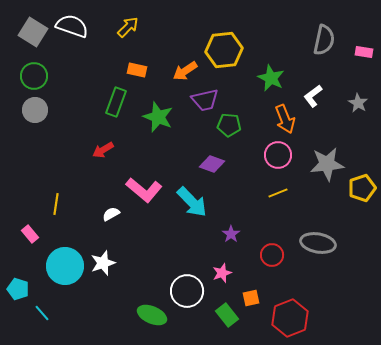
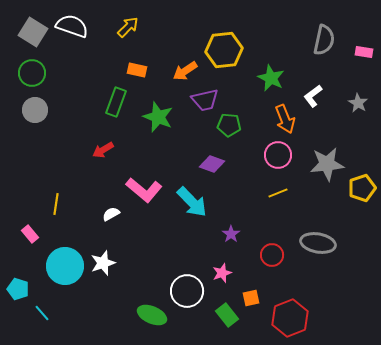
green circle at (34, 76): moved 2 px left, 3 px up
